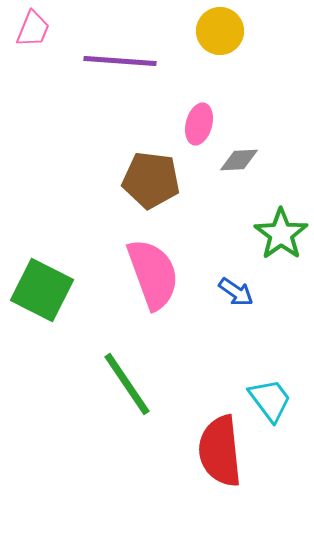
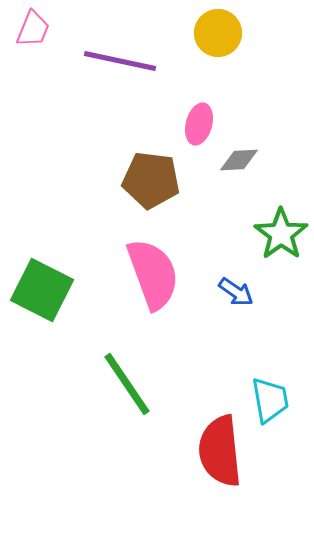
yellow circle: moved 2 px left, 2 px down
purple line: rotated 8 degrees clockwise
cyan trapezoid: rotated 27 degrees clockwise
